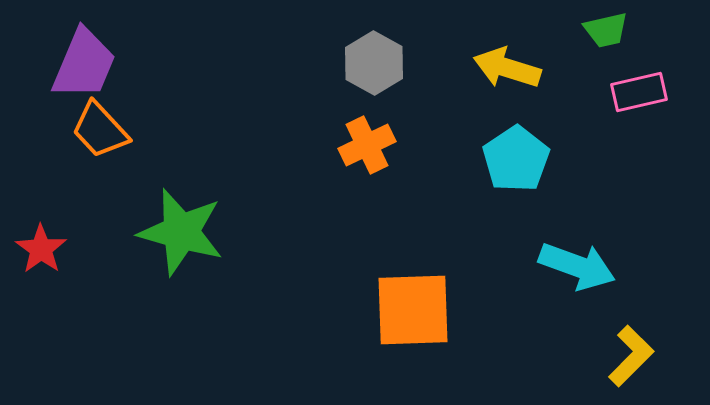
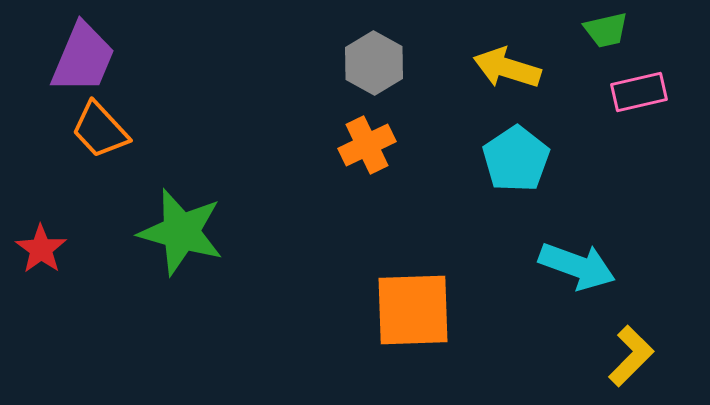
purple trapezoid: moved 1 px left, 6 px up
